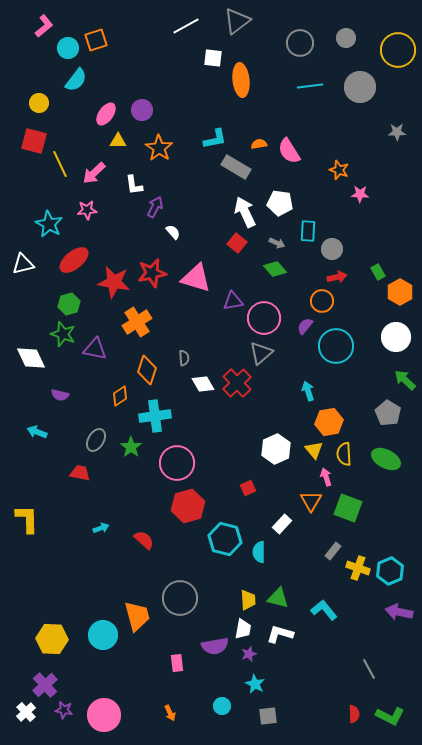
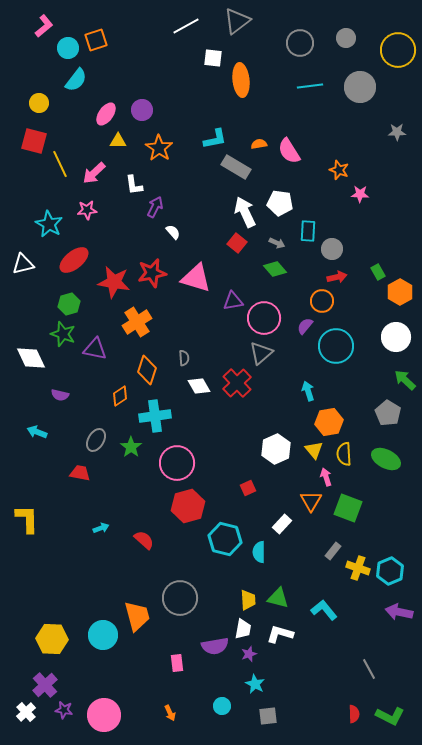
white diamond at (203, 384): moved 4 px left, 2 px down
